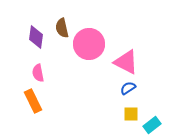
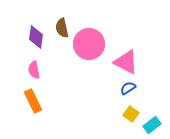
pink semicircle: moved 4 px left, 3 px up
yellow square: rotated 35 degrees clockwise
